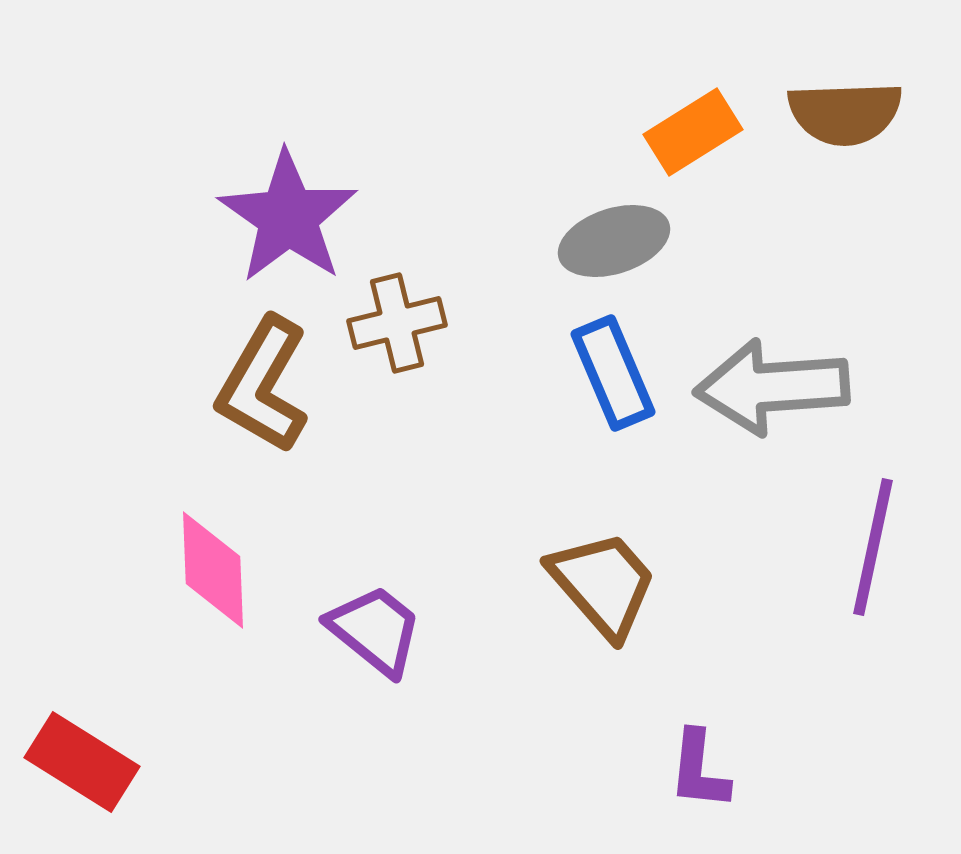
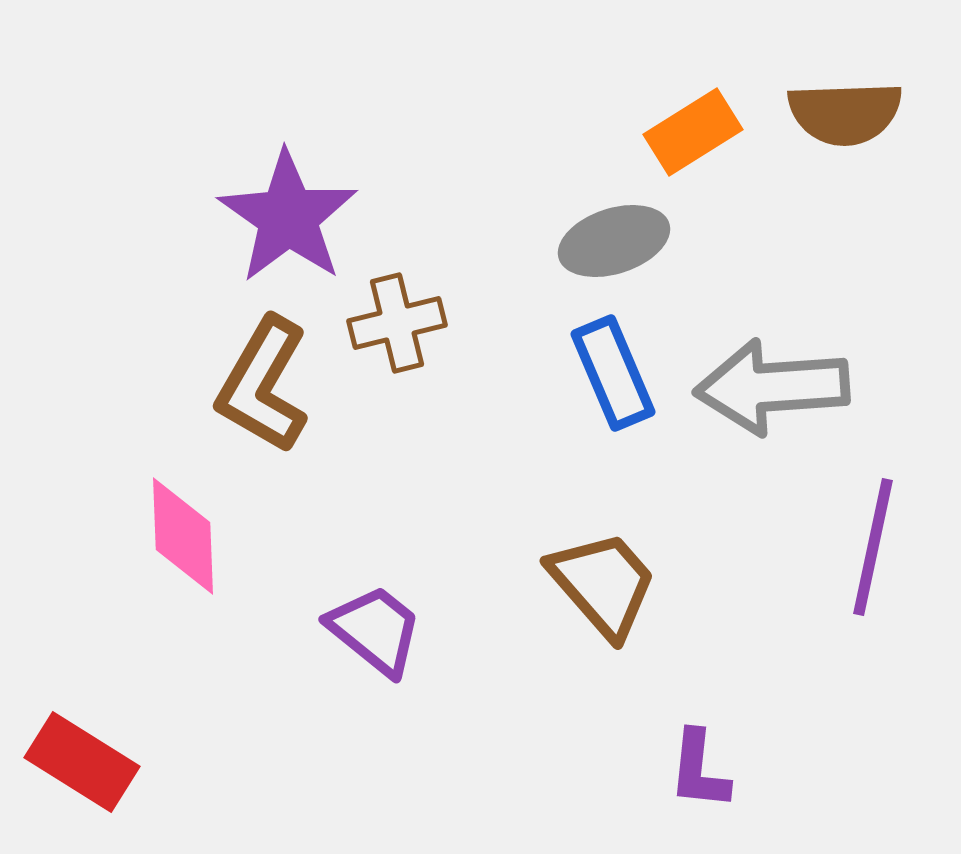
pink diamond: moved 30 px left, 34 px up
